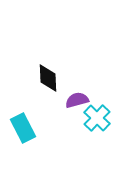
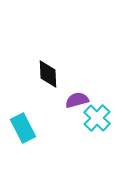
black diamond: moved 4 px up
